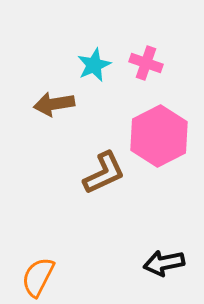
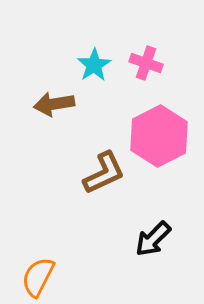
cyan star: rotated 8 degrees counterclockwise
black arrow: moved 11 px left, 24 px up; rotated 33 degrees counterclockwise
